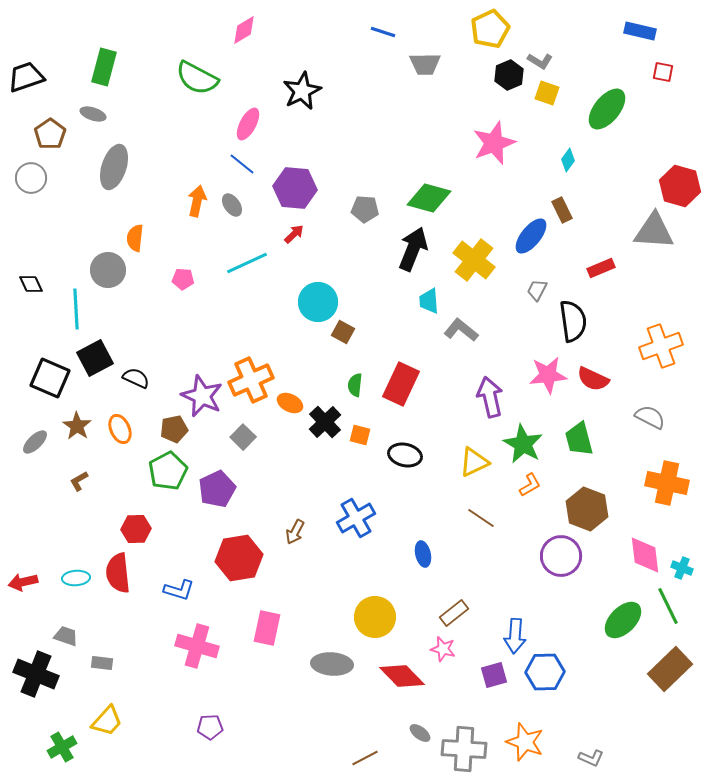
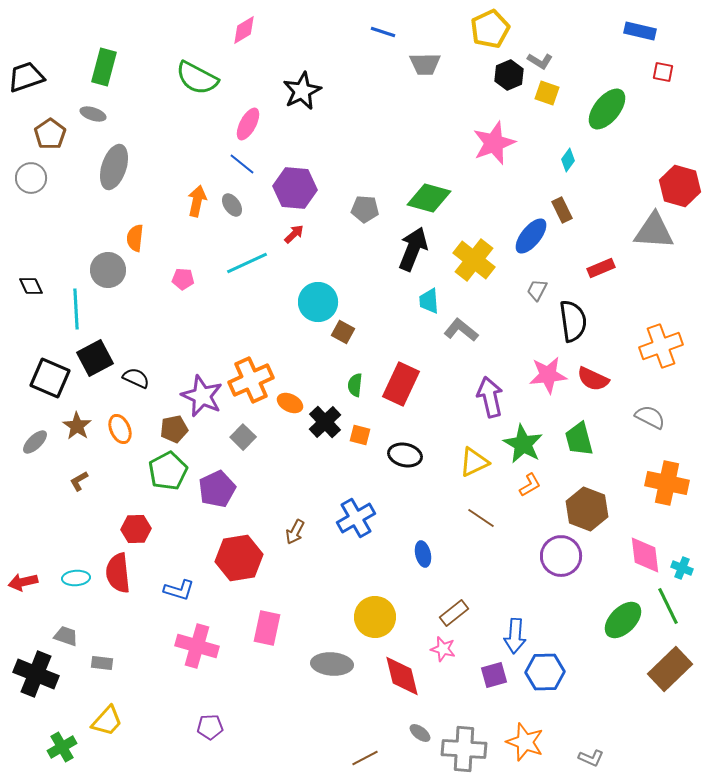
black diamond at (31, 284): moved 2 px down
red diamond at (402, 676): rotated 30 degrees clockwise
